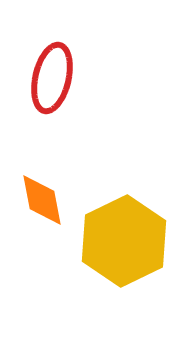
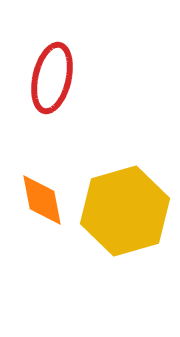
yellow hexagon: moved 1 px right, 30 px up; rotated 10 degrees clockwise
